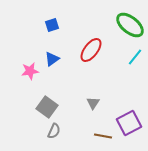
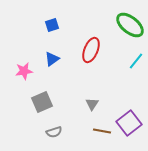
red ellipse: rotated 15 degrees counterclockwise
cyan line: moved 1 px right, 4 px down
pink star: moved 6 px left
gray triangle: moved 1 px left, 1 px down
gray square: moved 5 px left, 5 px up; rotated 30 degrees clockwise
purple square: rotated 10 degrees counterclockwise
gray semicircle: moved 1 px down; rotated 49 degrees clockwise
brown line: moved 1 px left, 5 px up
